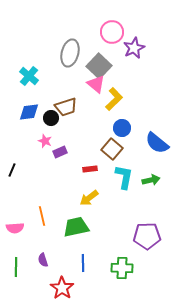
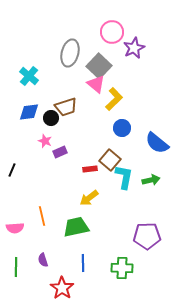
brown square: moved 2 px left, 11 px down
